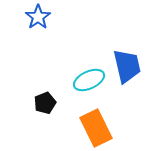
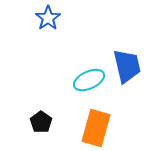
blue star: moved 10 px right, 1 px down
black pentagon: moved 4 px left, 19 px down; rotated 15 degrees counterclockwise
orange rectangle: rotated 42 degrees clockwise
